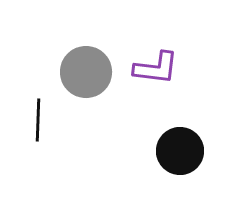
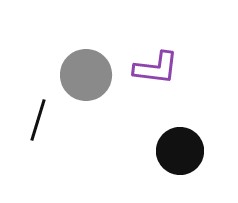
gray circle: moved 3 px down
black line: rotated 15 degrees clockwise
